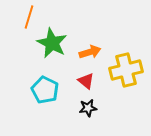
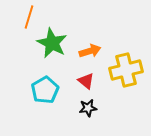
orange arrow: moved 1 px up
cyan pentagon: rotated 16 degrees clockwise
